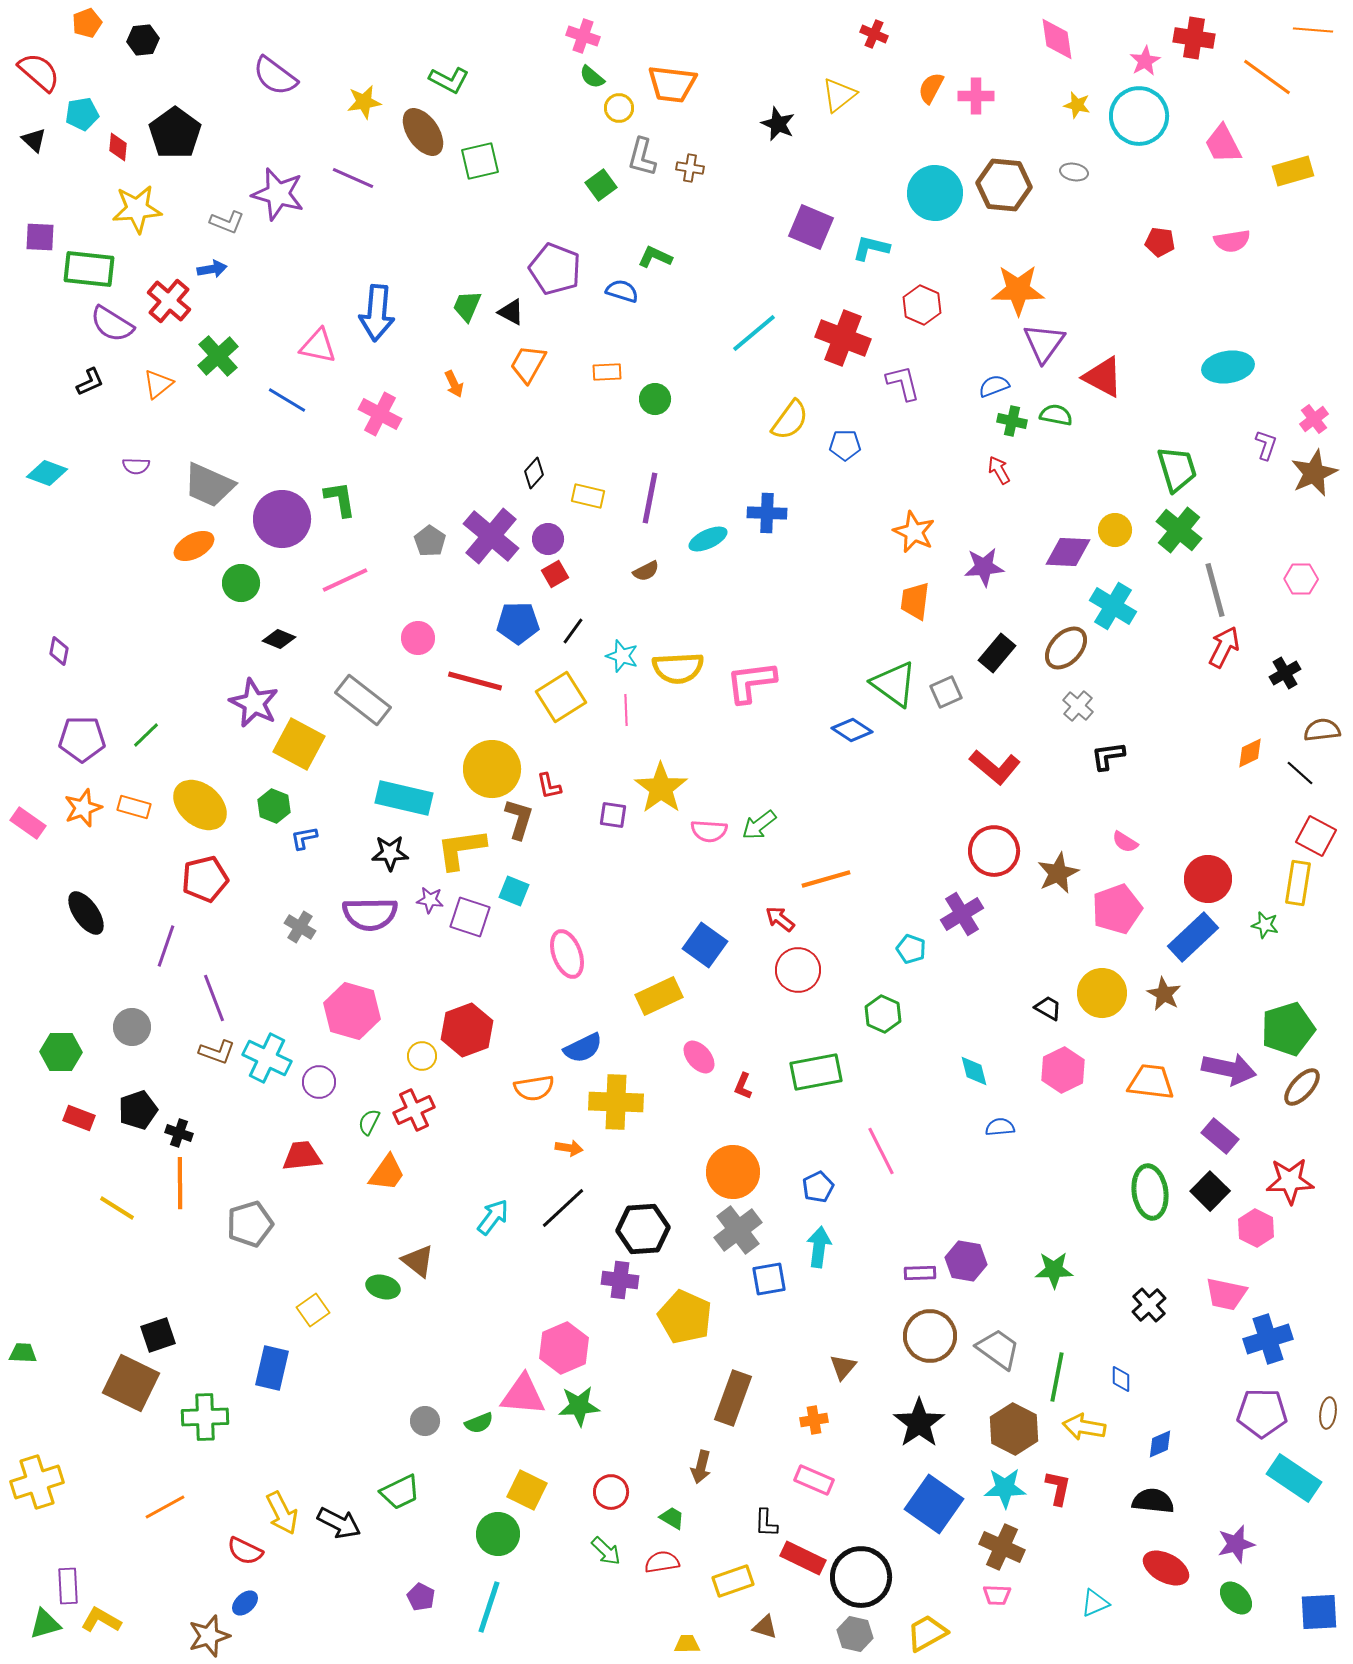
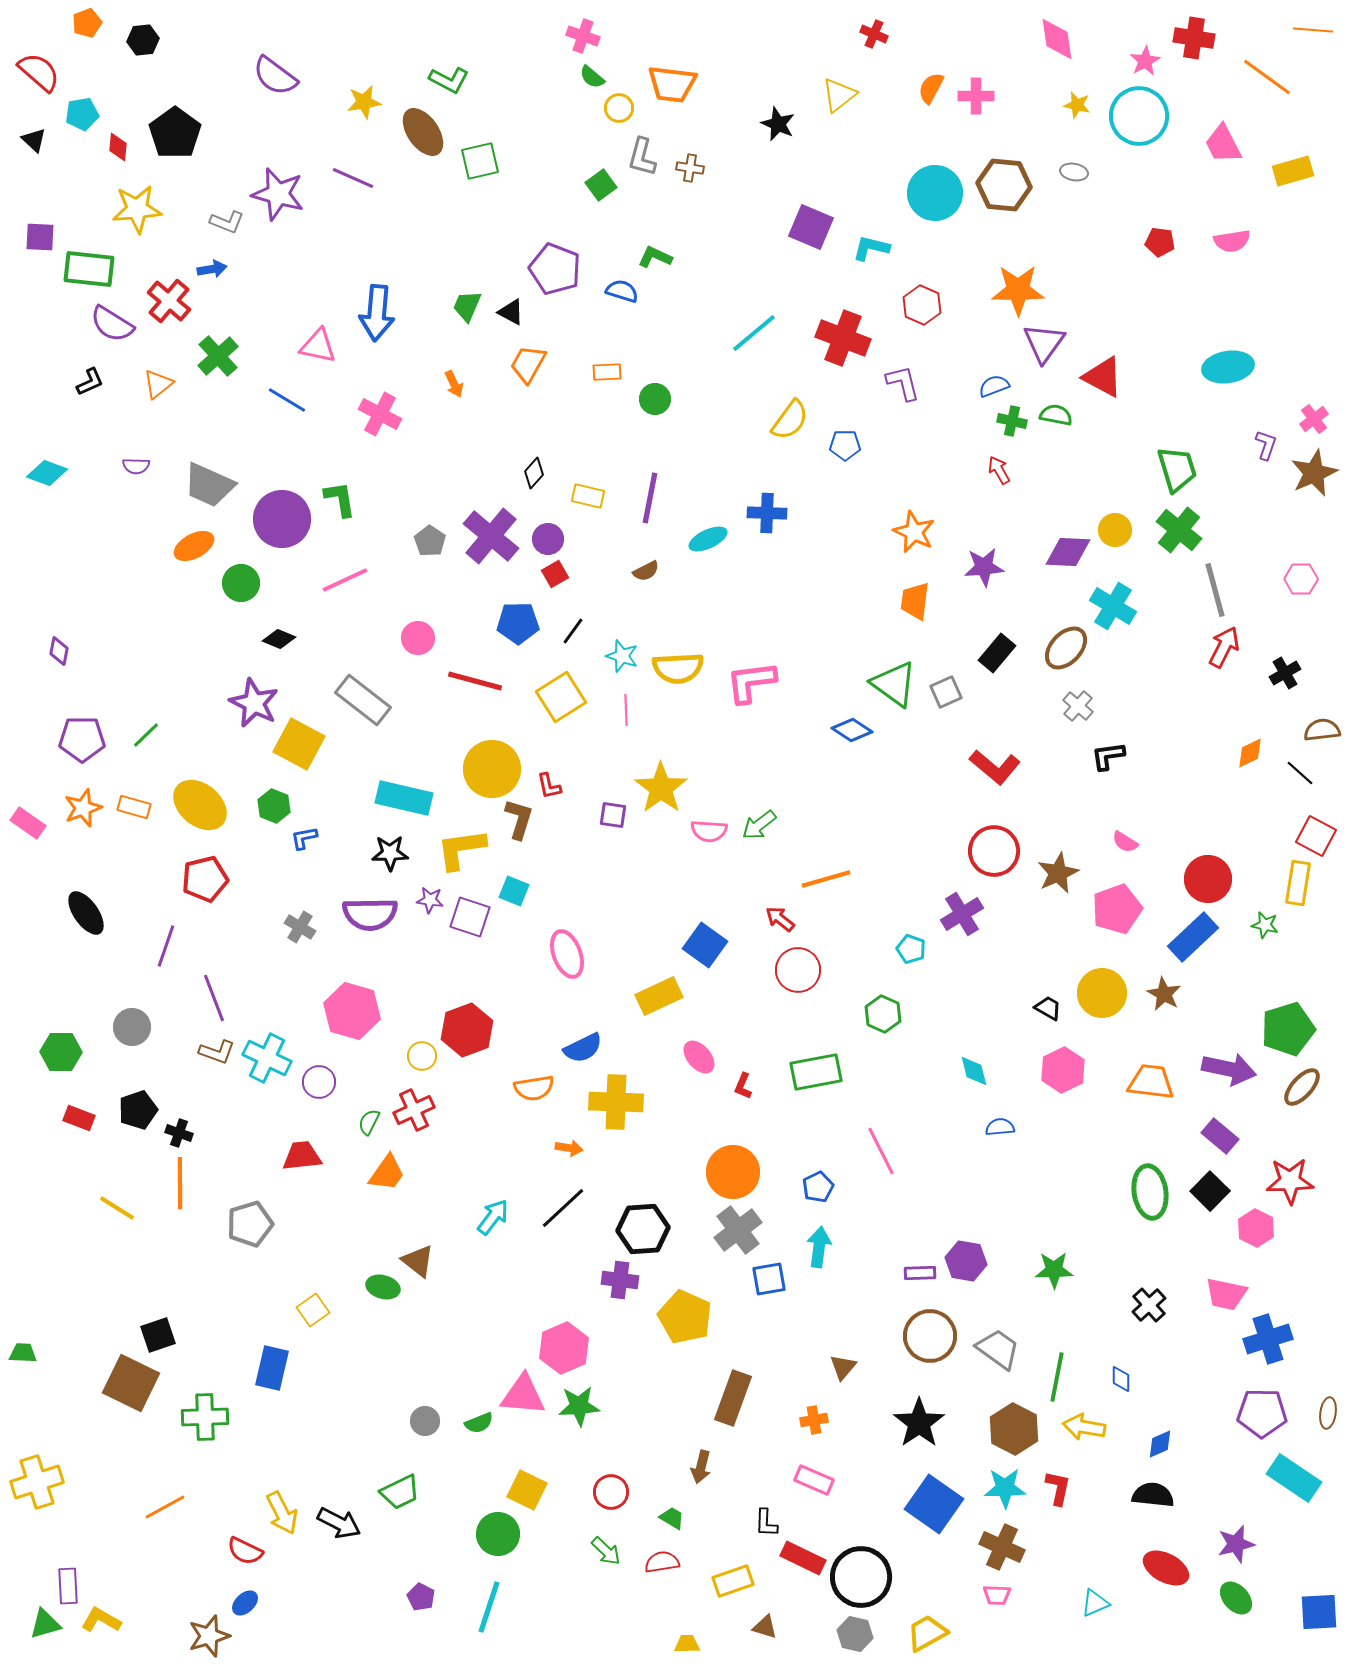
black semicircle at (1153, 1501): moved 6 px up
